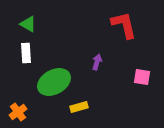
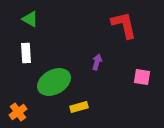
green triangle: moved 2 px right, 5 px up
